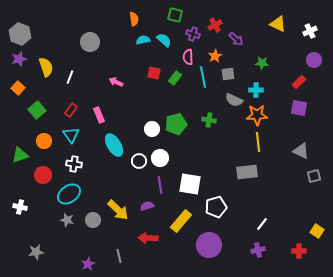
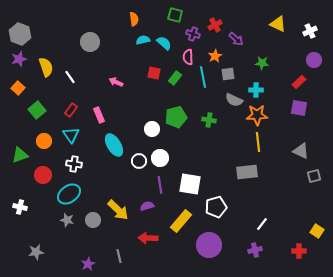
cyan semicircle at (164, 40): moved 3 px down
white line at (70, 77): rotated 56 degrees counterclockwise
green pentagon at (176, 124): moved 7 px up
purple cross at (258, 250): moved 3 px left
